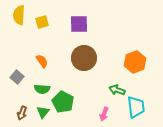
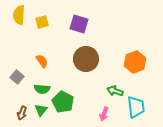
purple square: rotated 18 degrees clockwise
brown circle: moved 2 px right, 1 px down
green arrow: moved 2 px left, 1 px down
green triangle: moved 2 px left, 2 px up
